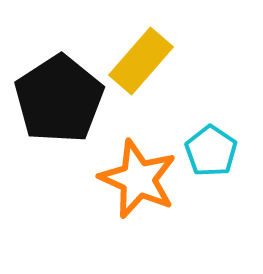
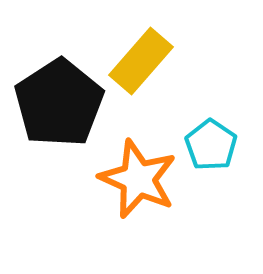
black pentagon: moved 4 px down
cyan pentagon: moved 6 px up
